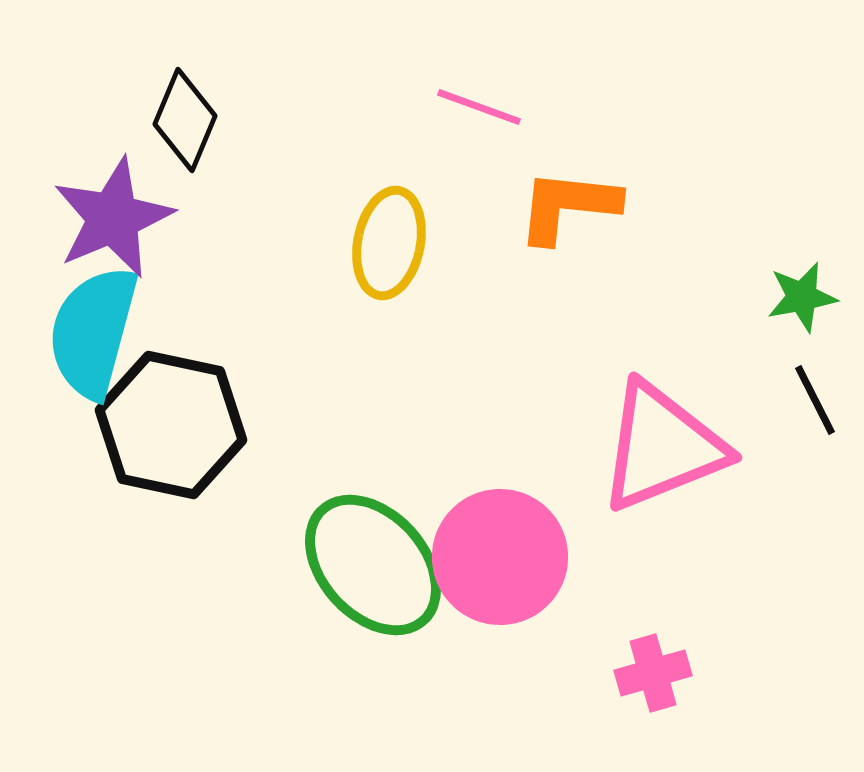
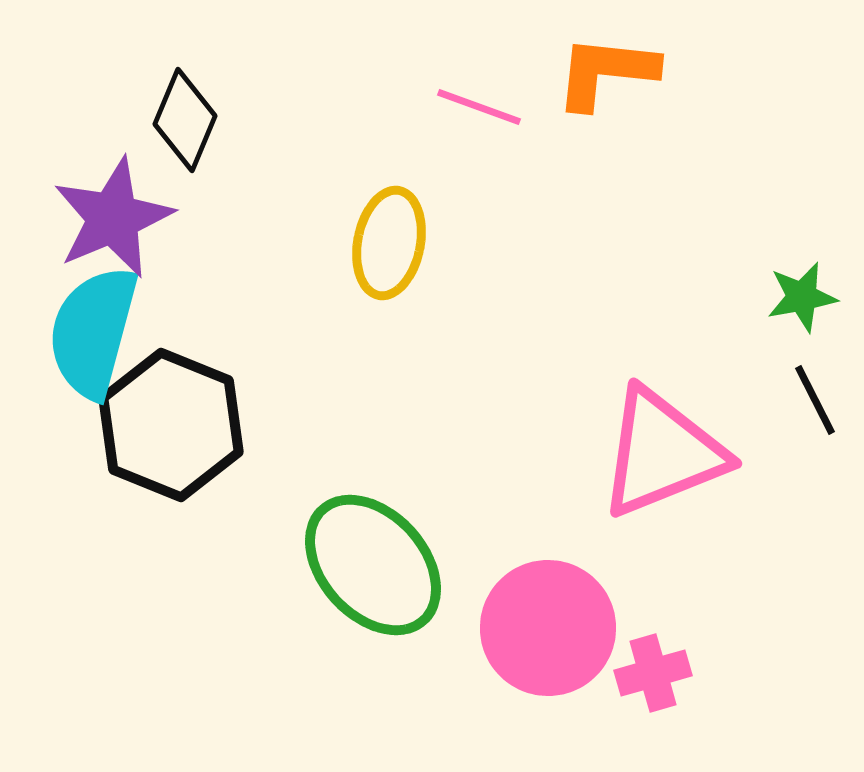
orange L-shape: moved 38 px right, 134 px up
black hexagon: rotated 10 degrees clockwise
pink triangle: moved 6 px down
pink circle: moved 48 px right, 71 px down
